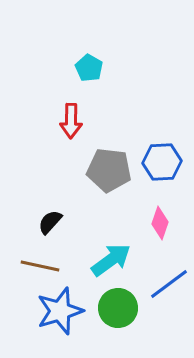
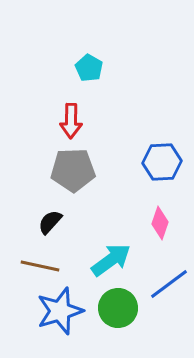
gray pentagon: moved 36 px left; rotated 9 degrees counterclockwise
